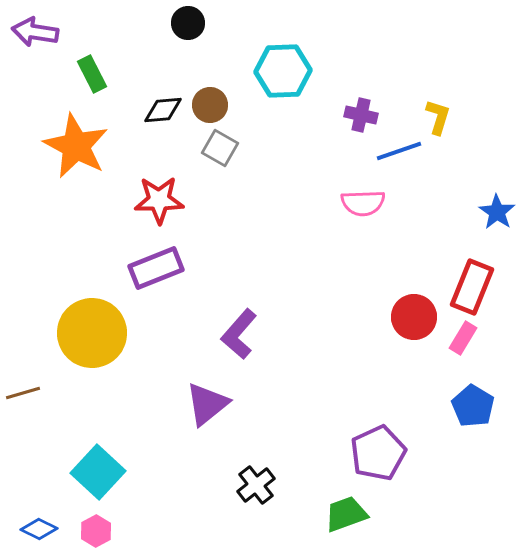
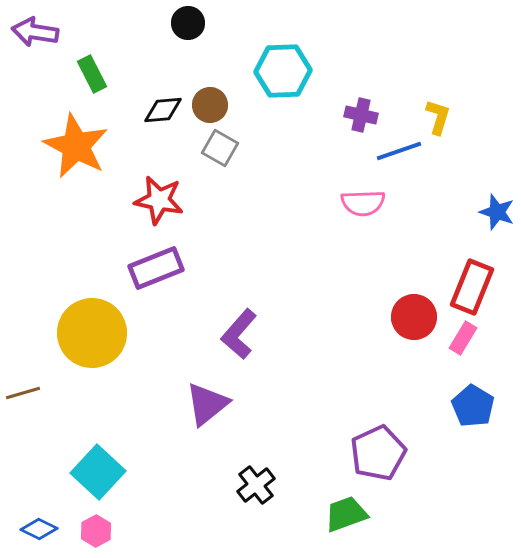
red star: rotated 12 degrees clockwise
blue star: rotated 15 degrees counterclockwise
